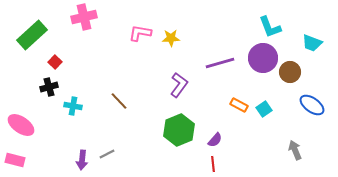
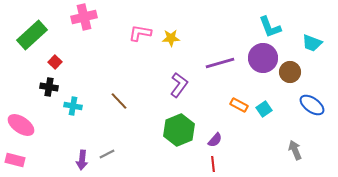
black cross: rotated 24 degrees clockwise
